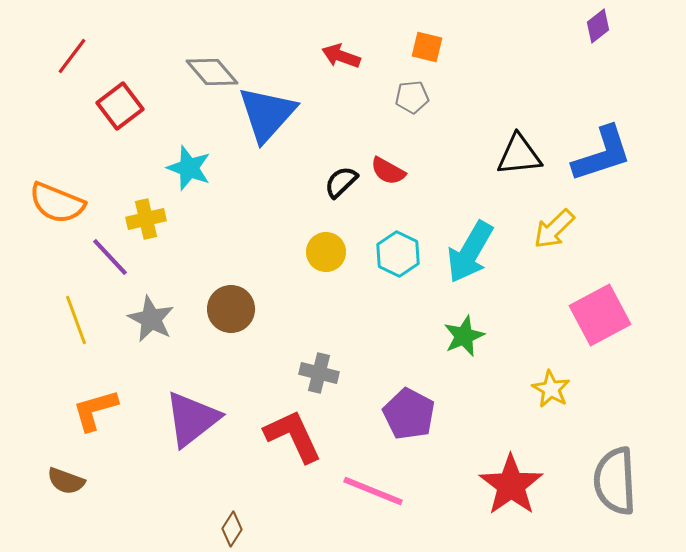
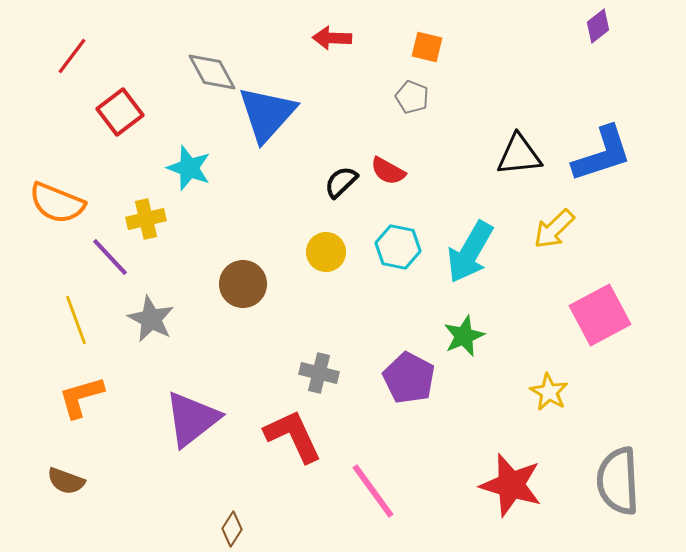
red arrow: moved 9 px left, 18 px up; rotated 18 degrees counterclockwise
gray diamond: rotated 12 degrees clockwise
gray pentagon: rotated 28 degrees clockwise
red square: moved 6 px down
cyan hexagon: moved 7 px up; rotated 15 degrees counterclockwise
brown circle: moved 12 px right, 25 px up
yellow star: moved 2 px left, 3 px down
orange L-shape: moved 14 px left, 13 px up
purple pentagon: moved 36 px up
gray semicircle: moved 3 px right
red star: rotated 20 degrees counterclockwise
pink line: rotated 32 degrees clockwise
